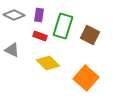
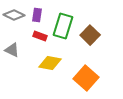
purple rectangle: moved 2 px left
brown square: rotated 18 degrees clockwise
yellow diamond: moved 2 px right; rotated 35 degrees counterclockwise
